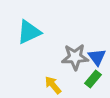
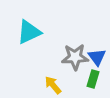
green rectangle: rotated 24 degrees counterclockwise
